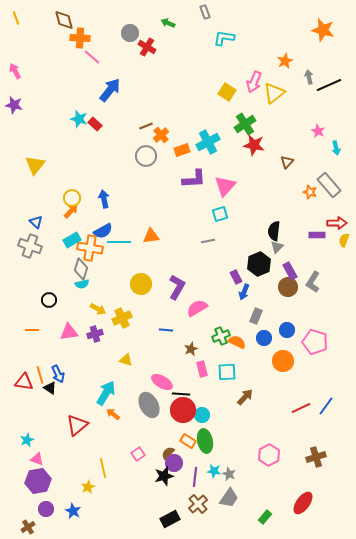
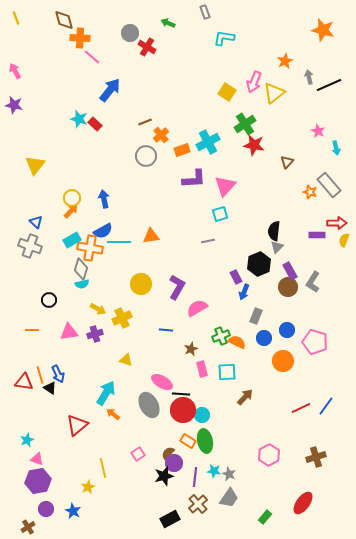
brown line at (146, 126): moved 1 px left, 4 px up
